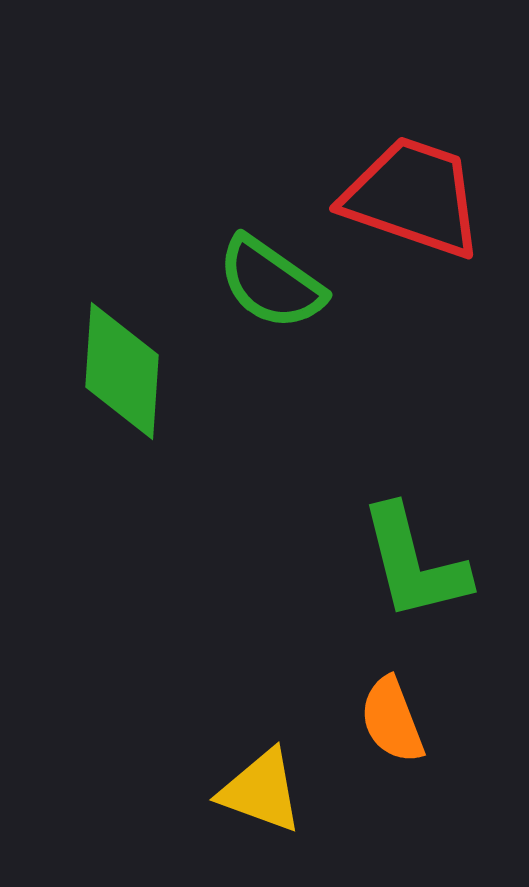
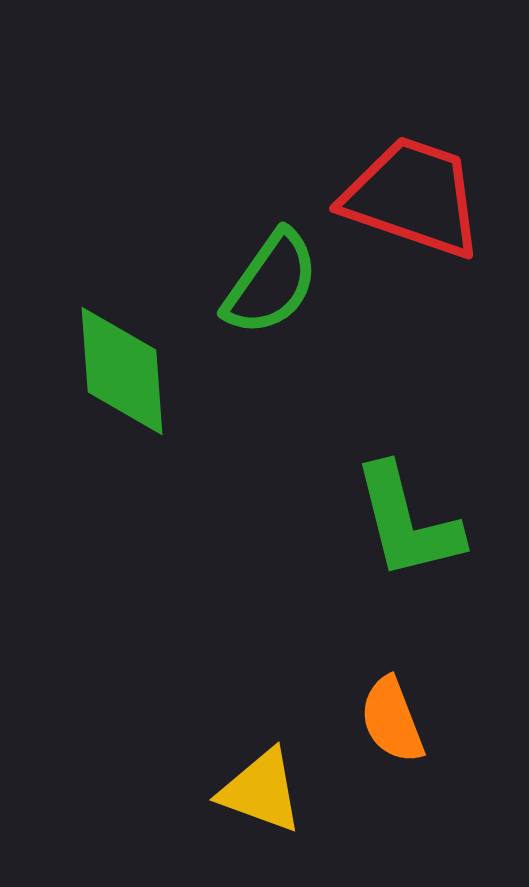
green semicircle: rotated 90 degrees counterclockwise
green diamond: rotated 8 degrees counterclockwise
green L-shape: moved 7 px left, 41 px up
